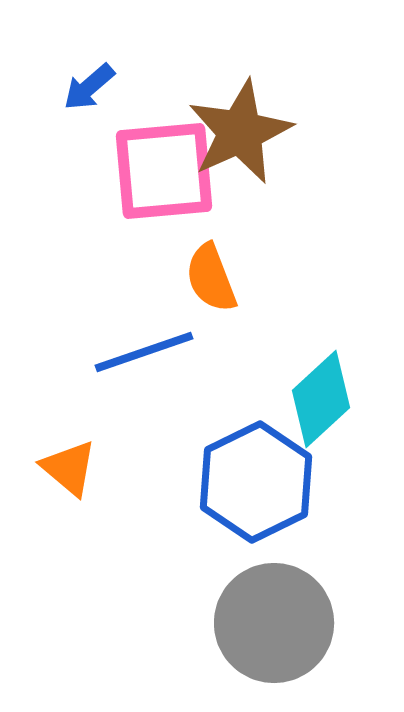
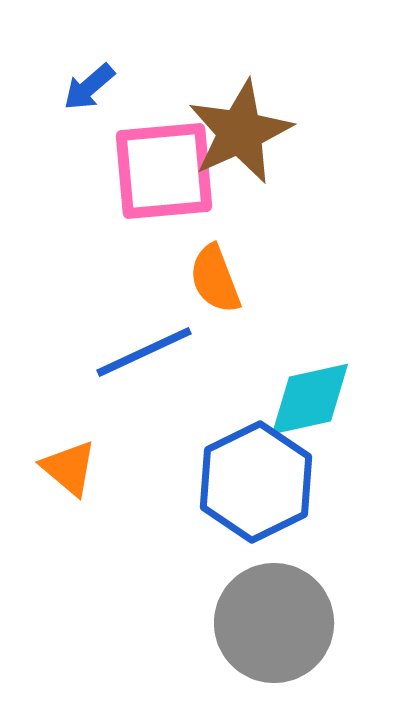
orange semicircle: moved 4 px right, 1 px down
blue line: rotated 6 degrees counterclockwise
cyan diamond: moved 11 px left; rotated 30 degrees clockwise
